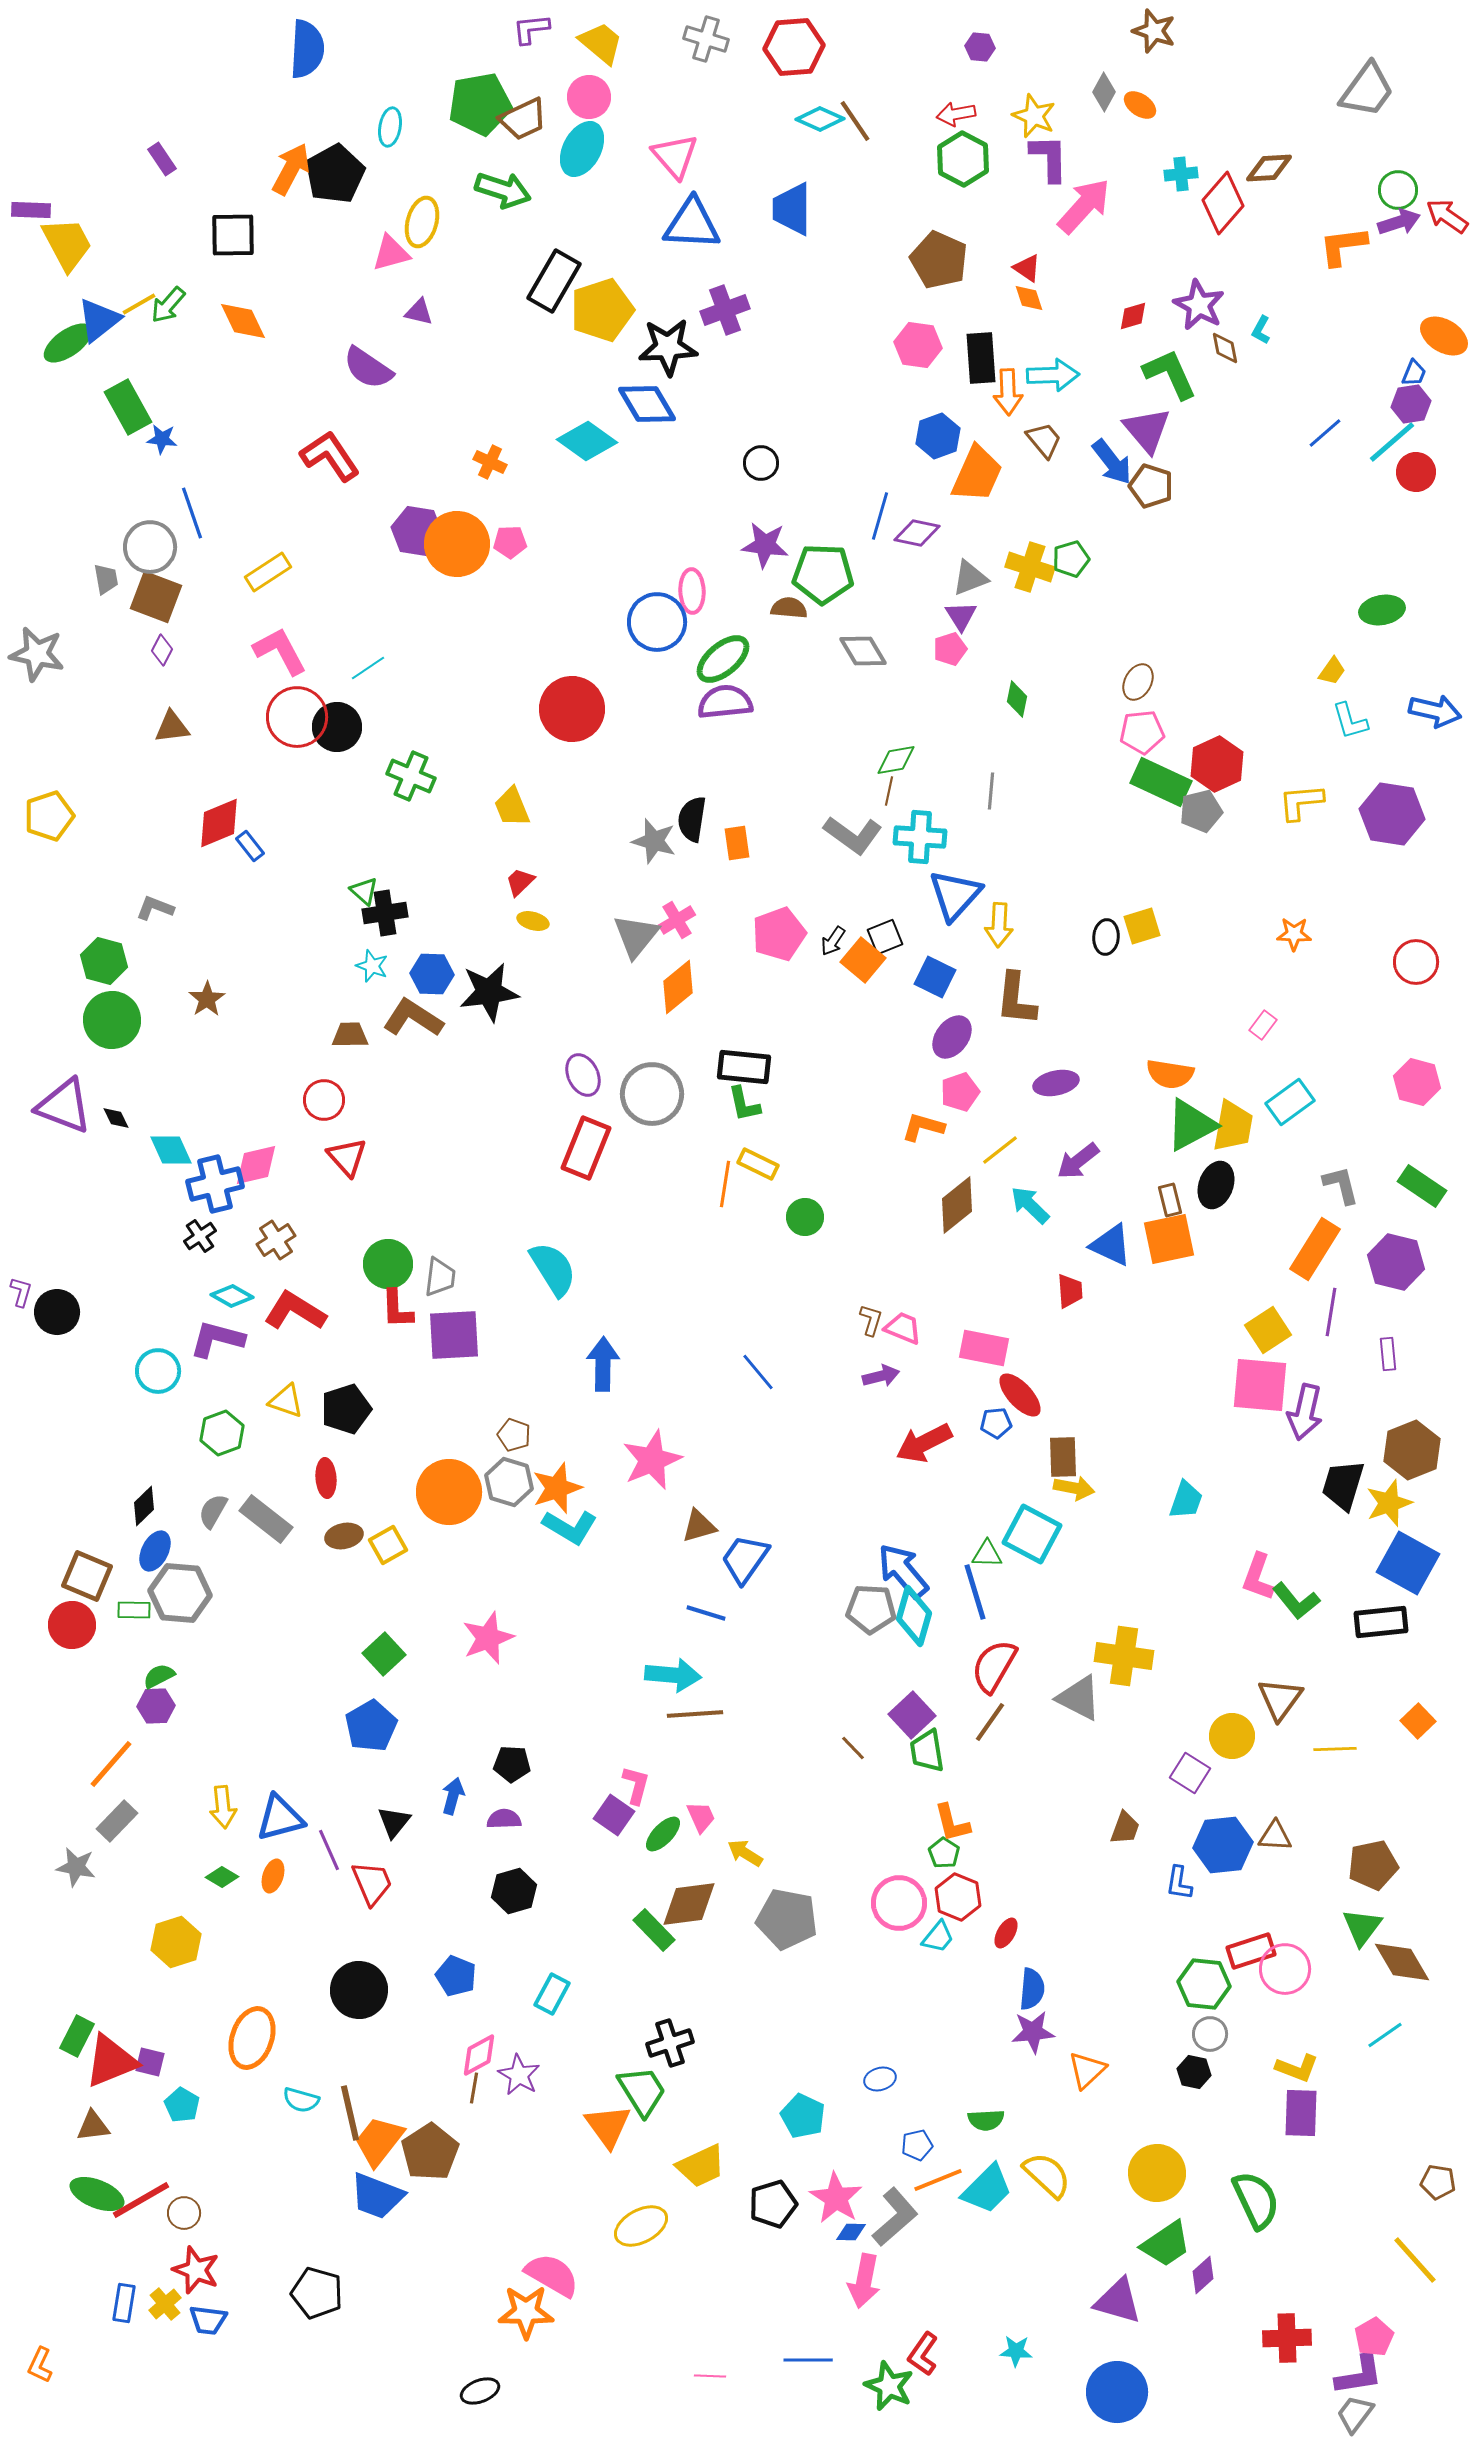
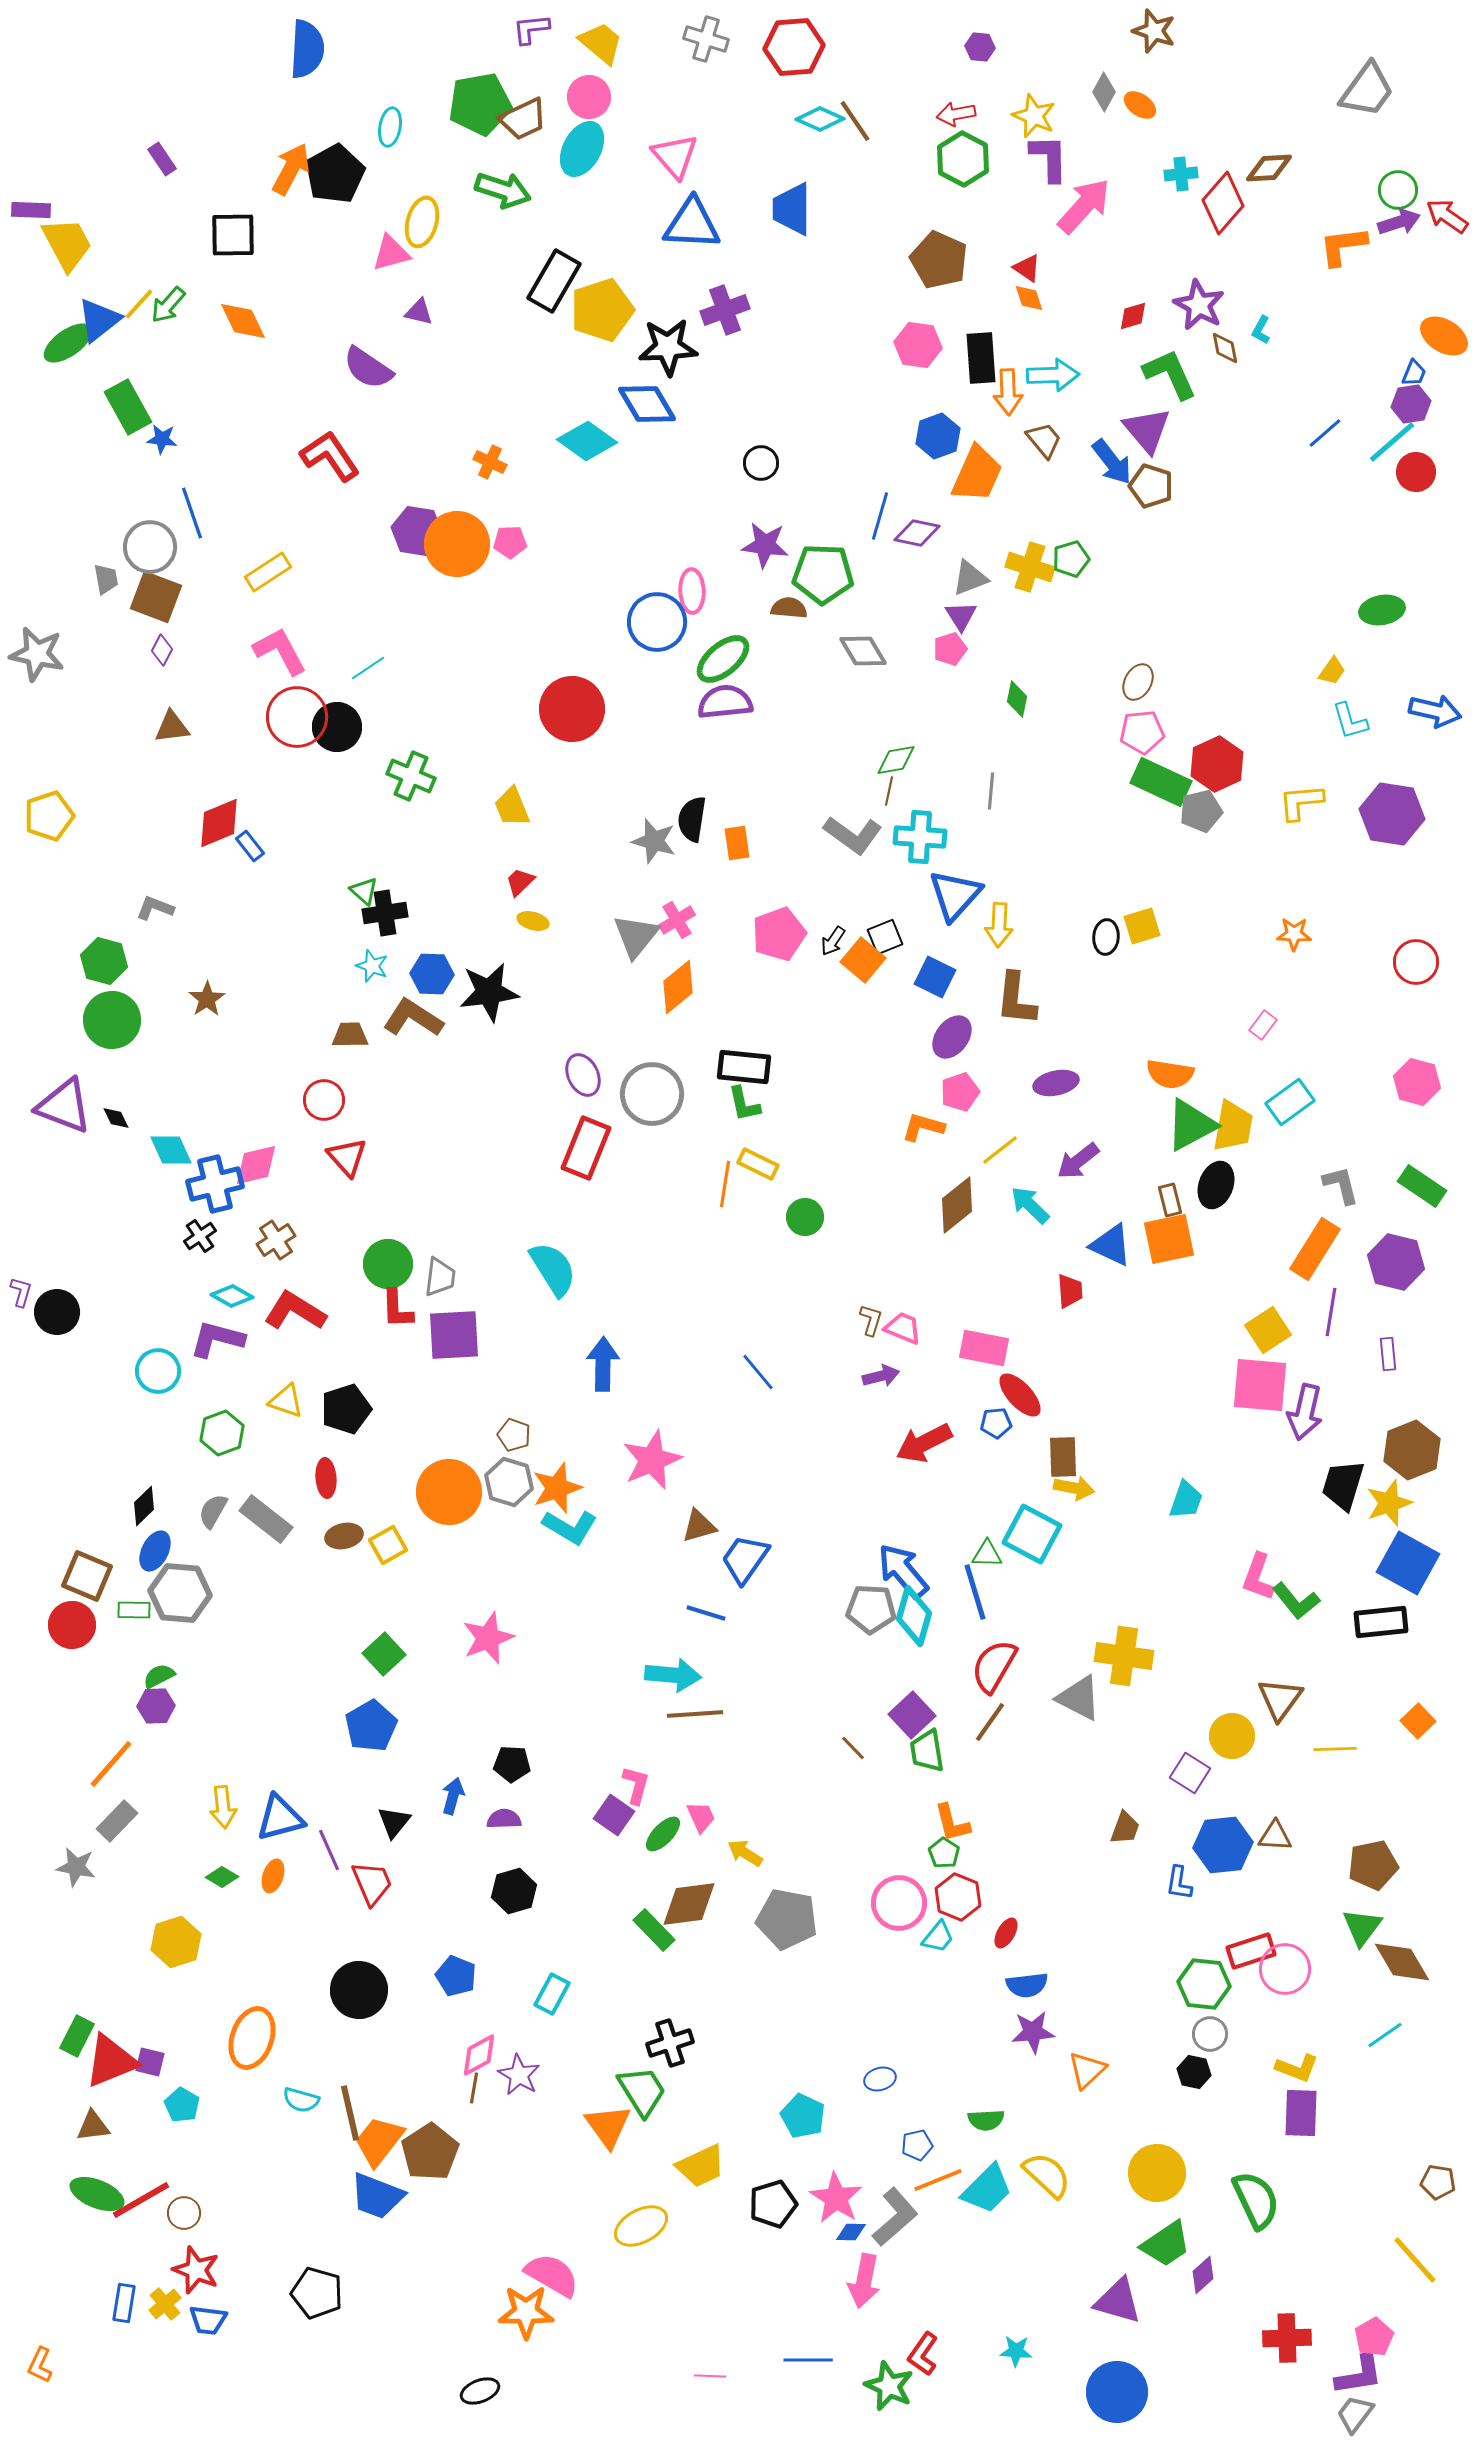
yellow line at (139, 304): rotated 18 degrees counterclockwise
blue semicircle at (1032, 1989): moved 5 px left, 4 px up; rotated 78 degrees clockwise
